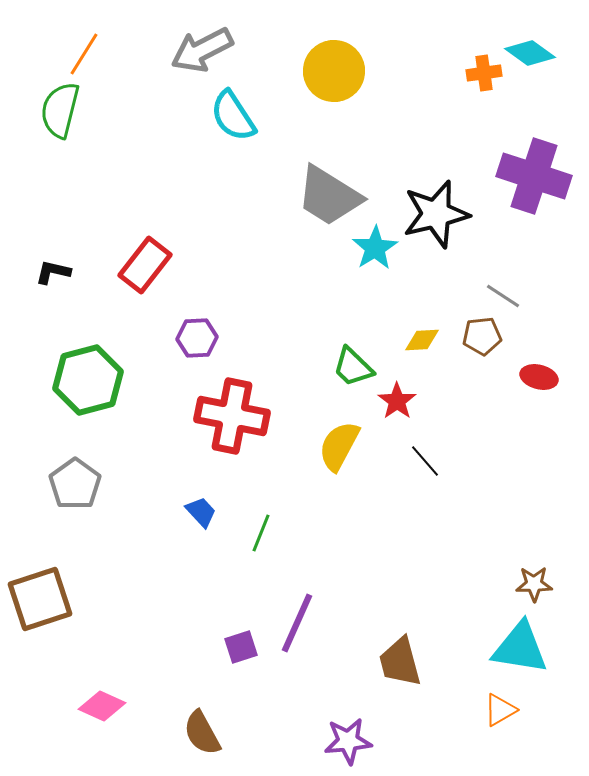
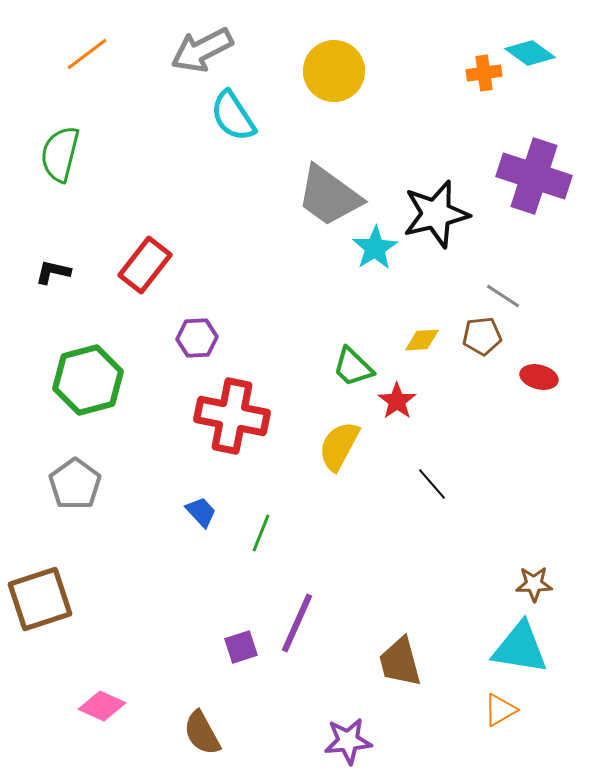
orange line: moved 3 px right; rotated 21 degrees clockwise
green semicircle: moved 44 px down
gray trapezoid: rotated 4 degrees clockwise
black line: moved 7 px right, 23 px down
